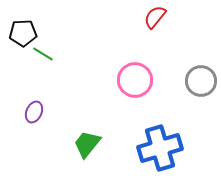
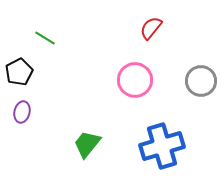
red semicircle: moved 4 px left, 11 px down
black pentagon: moved 4 px left, 39 px down; rotated 24 degrees counterclockwise
green line: moved 2 px right, 16 px up
purple ellipse: moved 12 px left; rotated 10 degrees counterclockwise
blue cross: moved 2 px right, 2 px up
